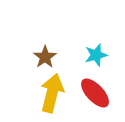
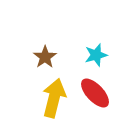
yellow arrow: moved 2 px right, 5 px down
